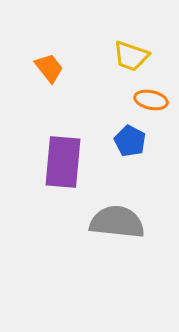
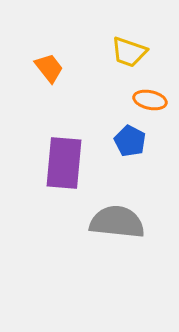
yellow trapezoid: moved 2 px left, 4 px up
orange ellipse: moved 1 px left
purple rectangle: moved 1 px right, 1 px down
